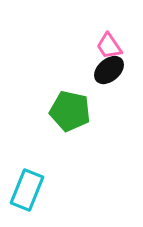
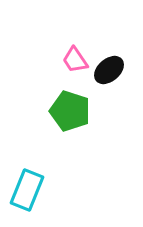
pink trapezoid: moved 34 px left, 14 px down
green pentagon: rotated 6 degrees clockwise
